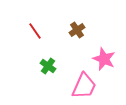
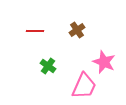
red line: rotated 54 degrees counterclockwise
pink star: moved 3 px down
